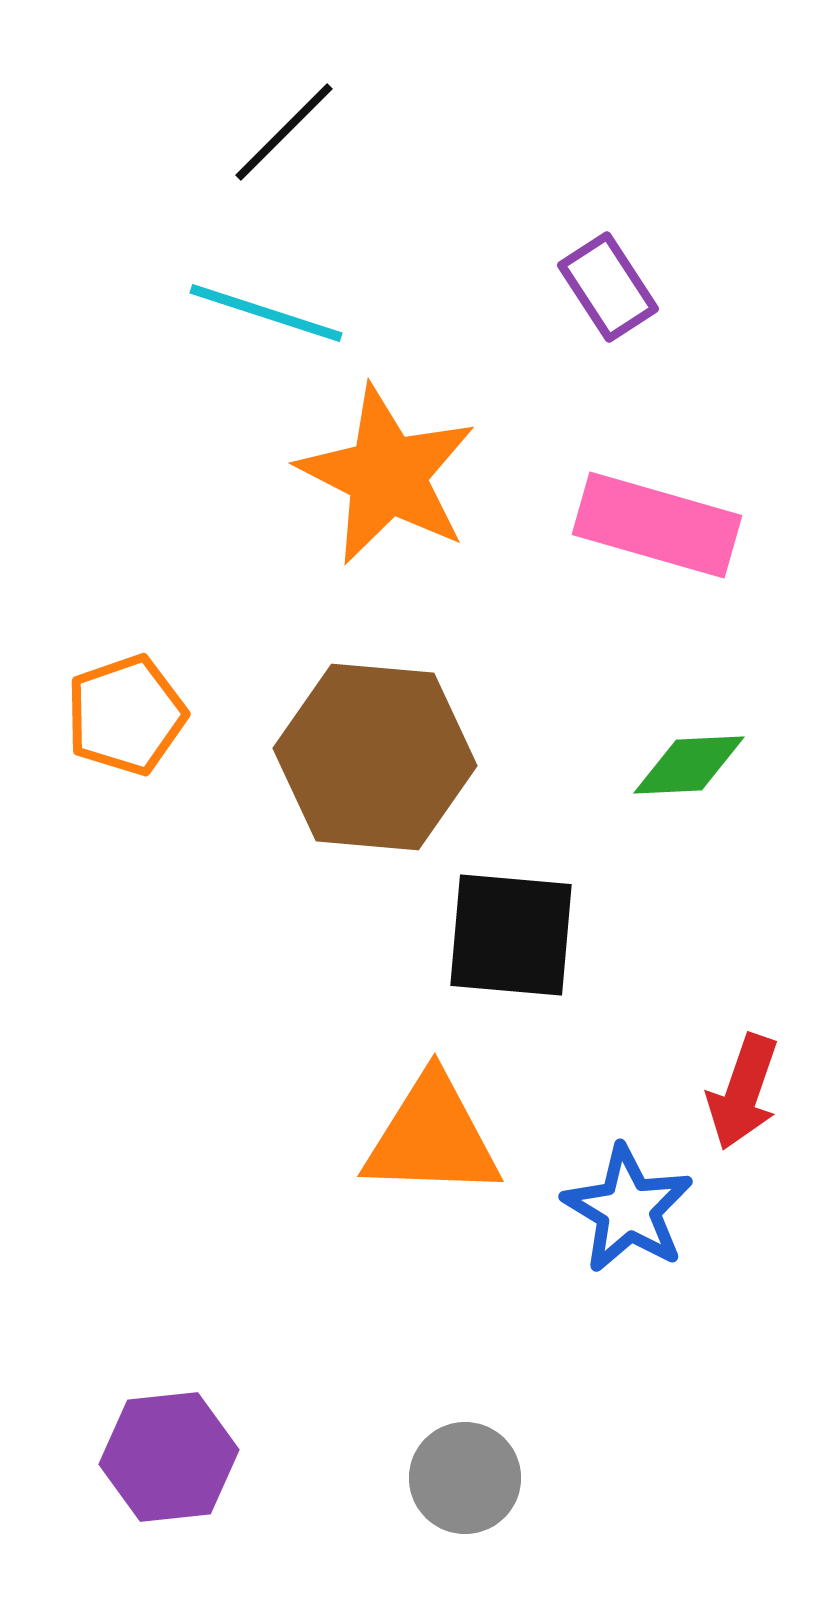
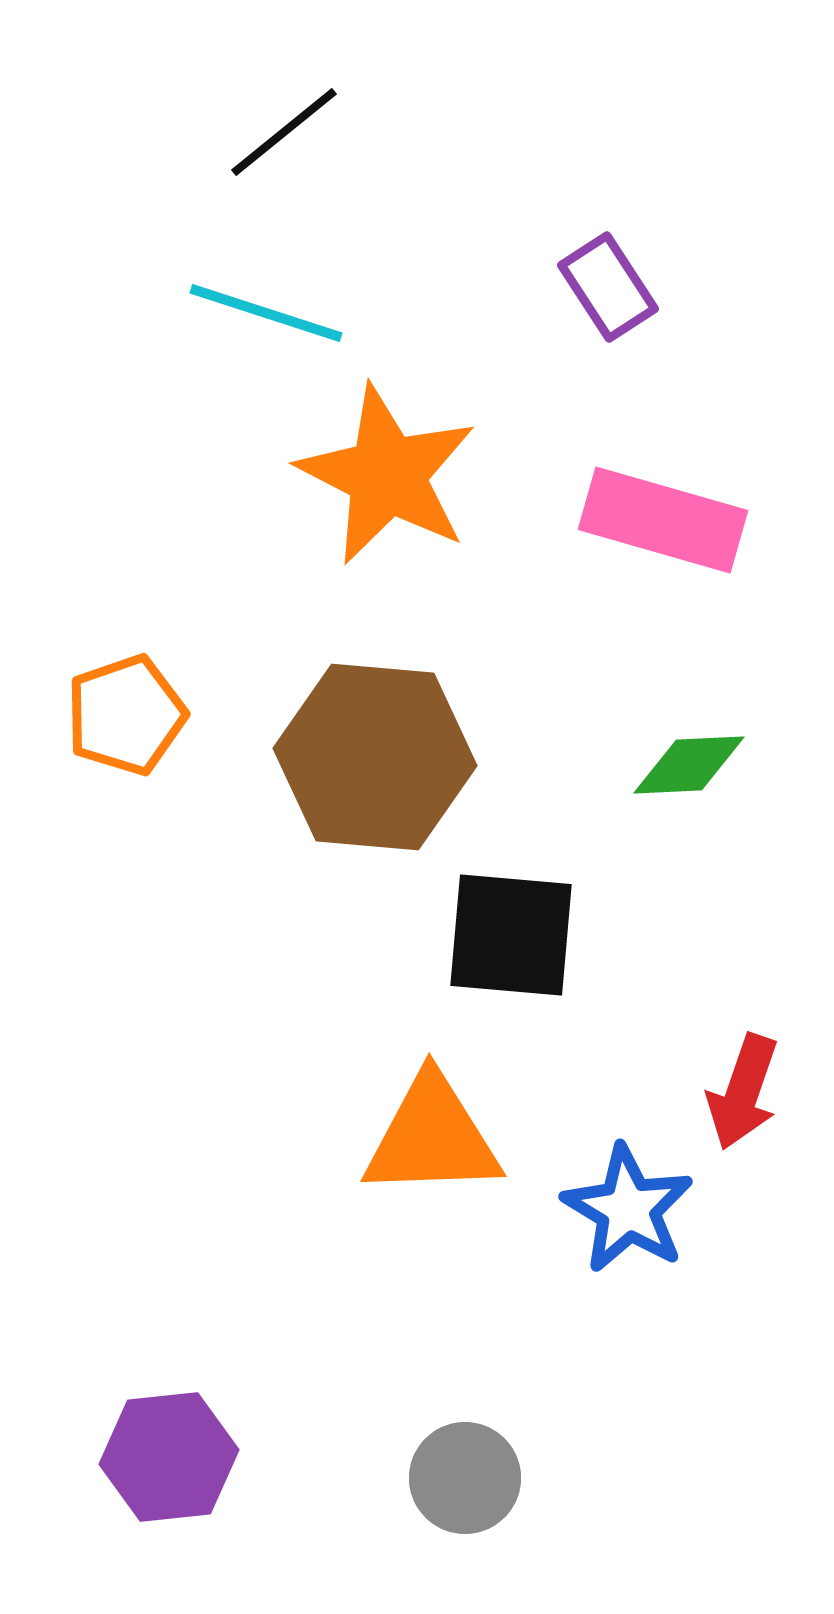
black line: rotated 6 degrees clockwise
pink rectangle: moved 6 px right, 5 px up
orange triangle: rotated 4 degrees counterclockwise
